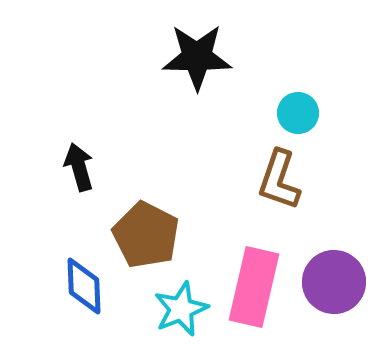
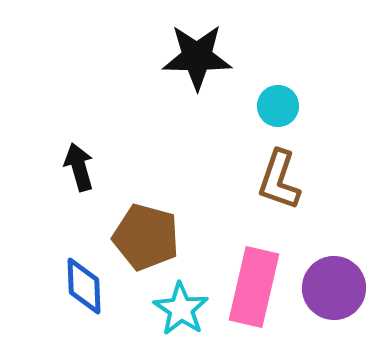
cyan circle: moved 20 px left, 7 px up
brown pentagon: moved 2 px down; rotated 12 degrees counterclockwise
purple circle: moved 6 px down
cyan star: rotated 16 degrees counterclockwise
